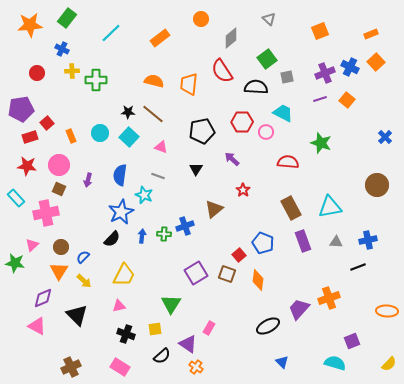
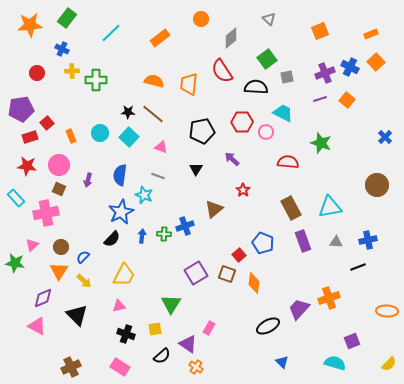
orange diamond at (258, 280): moved 4 px left, 3 px down
